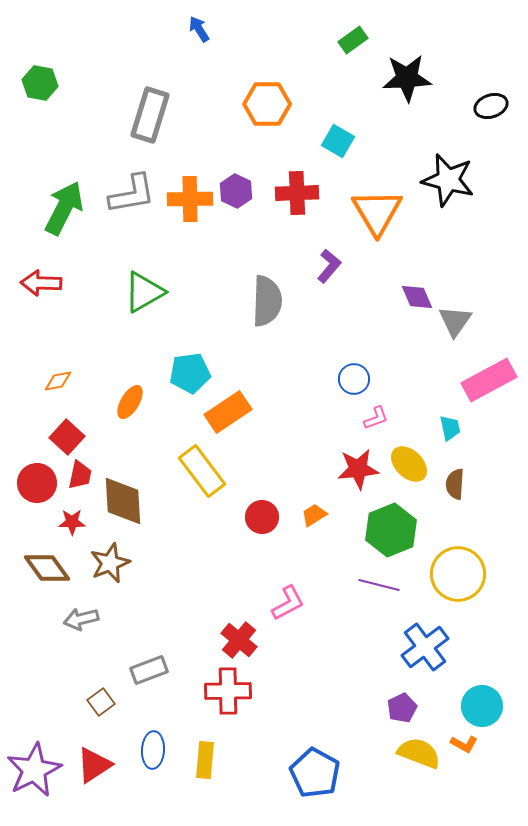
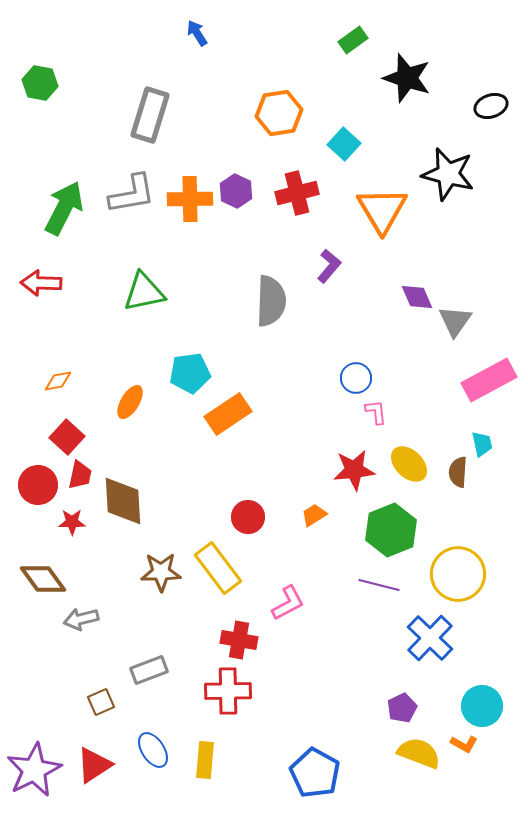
blue arrow at (199, 29): moved 2 px left, 4 px down
black star at (407, 78): rotated 21 degrees clockwise
orange hexagon at (267, 104): moved 12 px right, 9 px down; rotated 9 degrees counterclockwise
cyan square at (338, 141): moved 6 px right, 3 px down; rotated 12 degrees clockwise
black star at (448, 180): moved 6 px up
red cross at (297, 193): rotated 12 degrees counterclockwise
orange triangle at (377, 212): moved 5 px right, 2 px up
green triangle at (144, 292): rotated 18 degrees clockwise
gray semicircle at (267, 301): moved 4 px right
blue circle at (354, 379): moved 2 px right, 1 px up
orange rectangle at (228, 412): moved 2 px down
pink L-shape at (376, 418): moved 6 px up; rotated 76 degrees counterclockwise
cyan trapezoid at (450, 428): moved 32 px right, 16 px down
red star at (358, 469): moved 4 px left, 1 px down
yellow rectangle at (202, 471): moved 16 px right, 97 px down
red circle at (37, 483): moved 1 px right, 2 px down
brown semicircle at (455, 484): moved 3 px right, 12 px up
red circle at (262, 517): moved 14 px left
brown star at (110, 563): moved 51 px right, 9 px down; rotated 21 degrees clockwise
brown diamond at (47, 568): moved 4 px left, 11 px down
red cross at (239, 640): rotated 30 degrees counterclockwise
blue cross at (425, 647): moved 5 px right, 9 px up; rotated 9 degrees counterclockwise
brown square at (101, 702): rotated 12 degrees clockwise
blue ellipse at (153, 750): rotated 36 degrees counterclockwise
